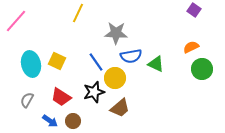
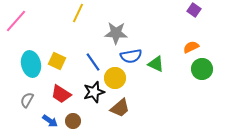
blue line: moved 3 px left
red trapezoid: moved 3 px up
